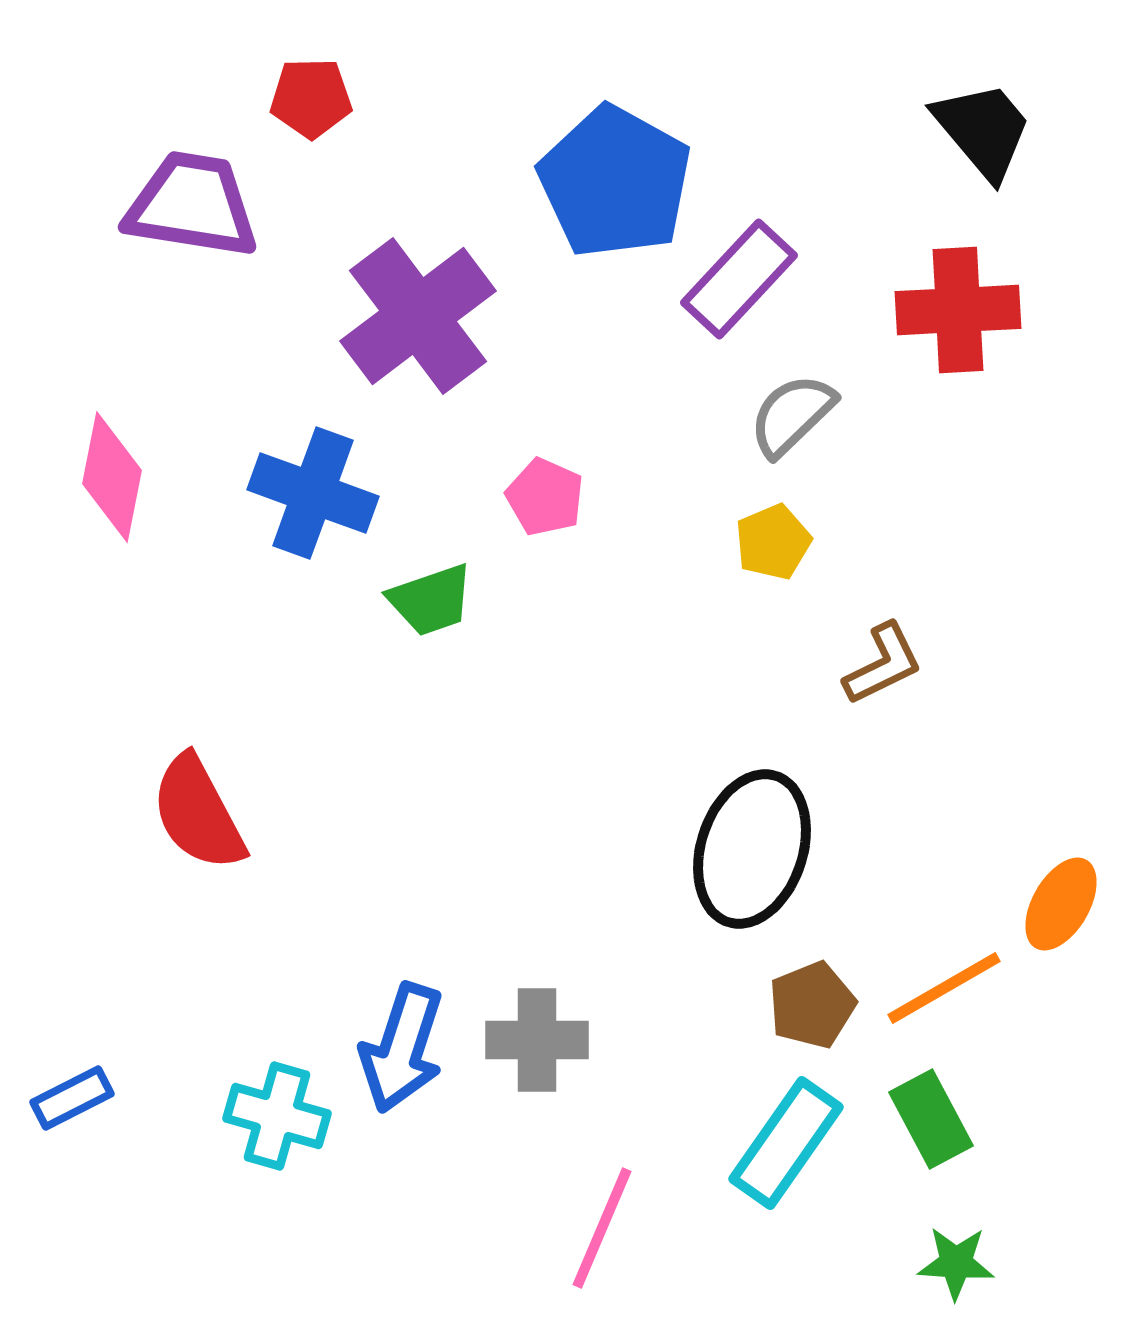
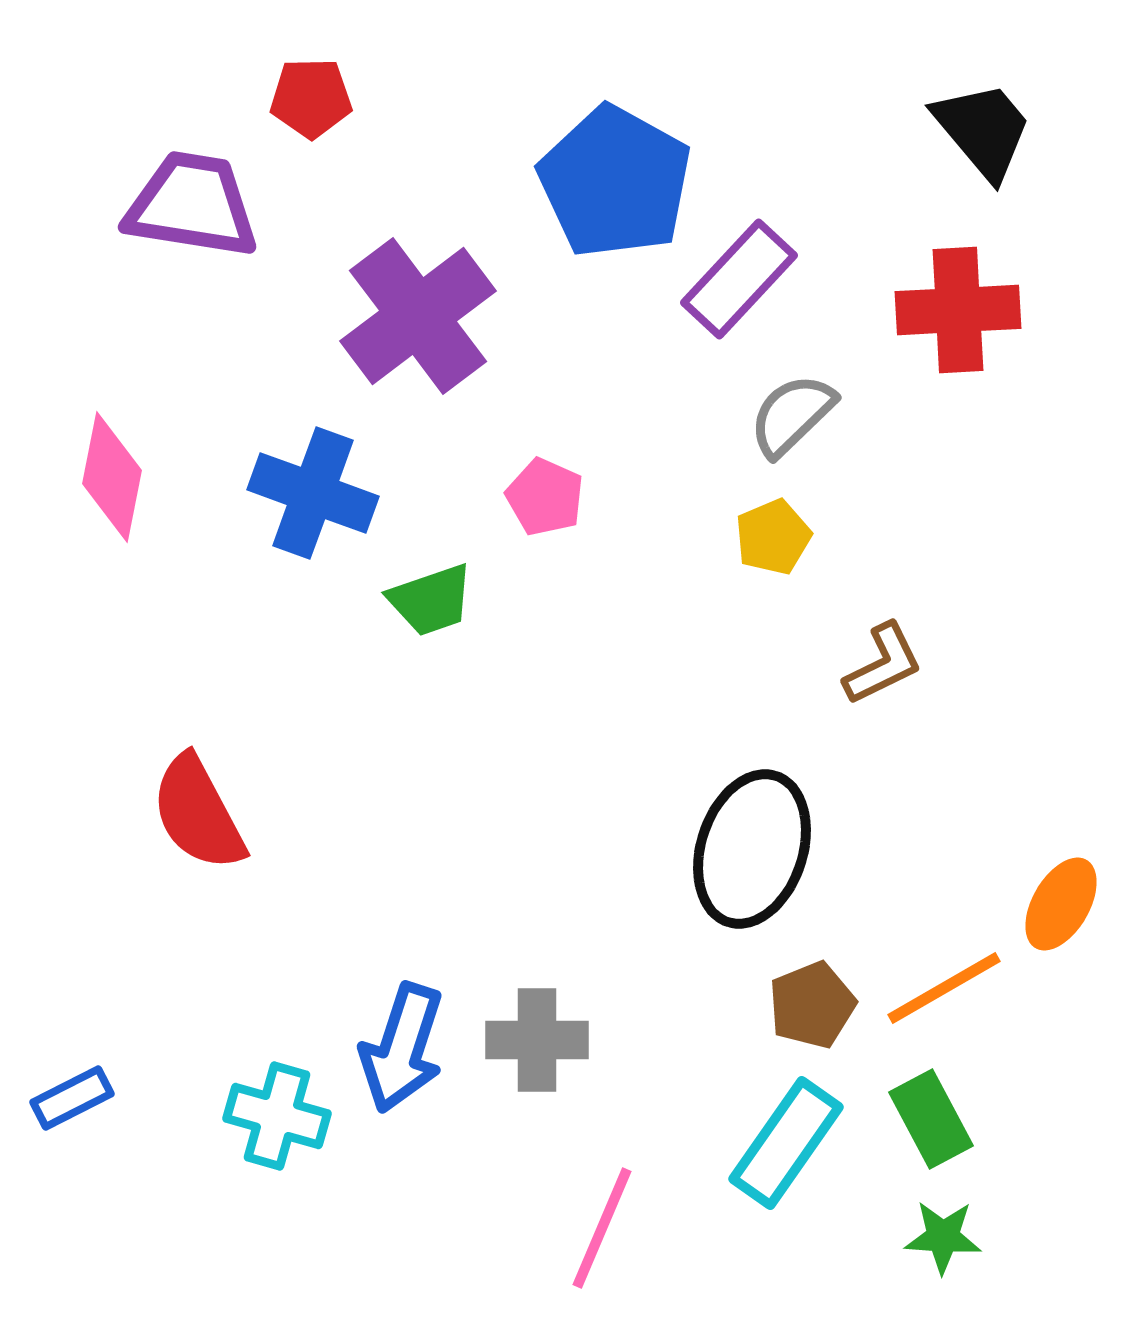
yellow pentagon: moved 5 px up
green star: moved 13 px left, 26 px up
